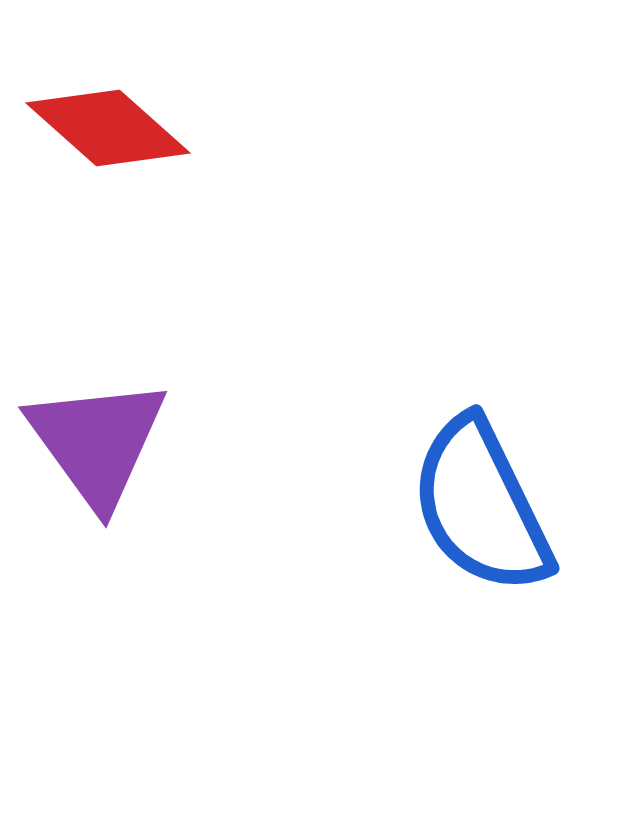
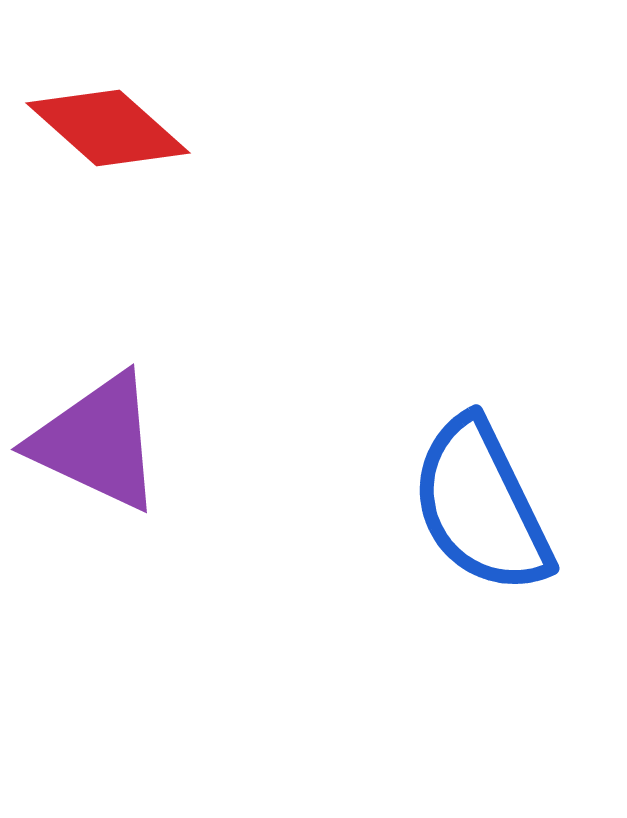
purple triangle: rotated 29 degrees counterclockwise
